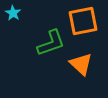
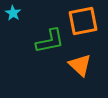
green L-shape: moved 1 px left, 2 px up; rotated 8 degrees clockwise
orange triangle: moved 1 px left, 1 px down
